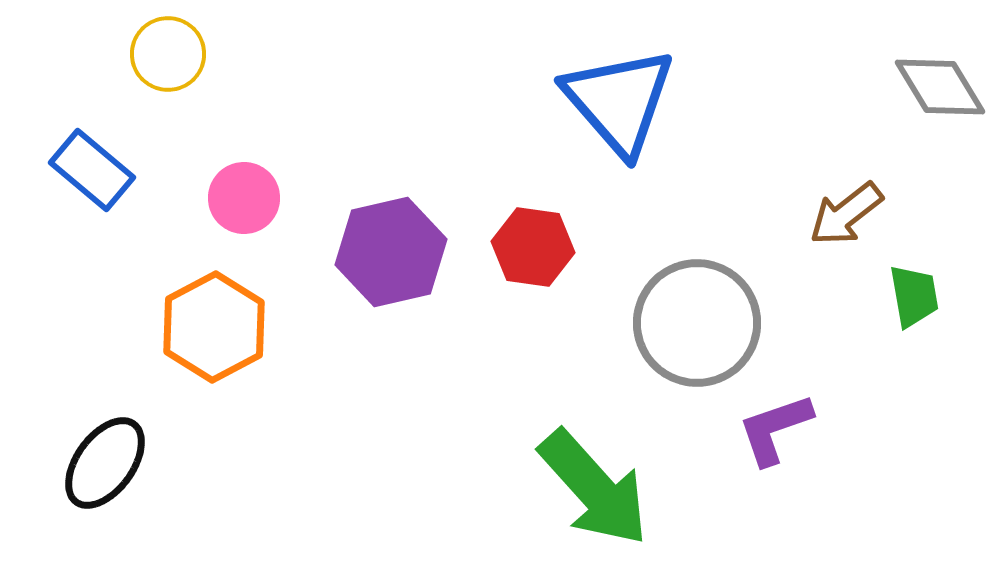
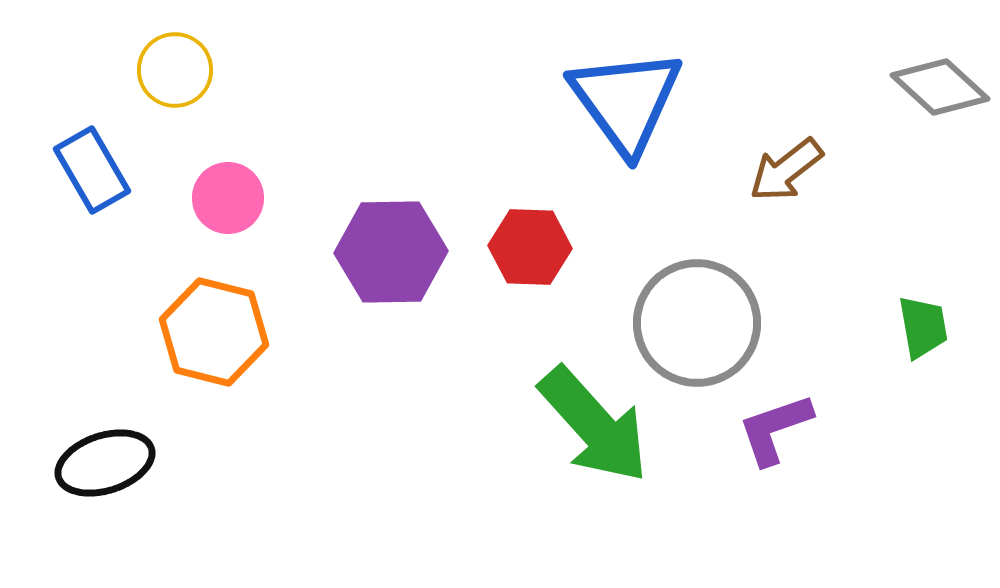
yellow circle: moved 7 px right, 16 px down
gray diamond: rotated 16 degrees counterclockwise
blue triangle: moved 7 px right; rotated 5 degrees clockwise
blue rectangle: rotated 20 degrees clockwise
pink circle: moved 16 px left
brown arrow: moved 60 px left, 44 px up
red hexagon: moved 3 px left; rotated 6 degrees counterclockwise
purple hexagon: rotated 12 degrees clockwise
green trapezoid: moved 9 px right, 31 px down
orange hexagon: moved 5 px down; rotated 18 degrees counterclockwise
black ellipse: rotated 36 degrees clockwise
green arrow: moved 63 px up
